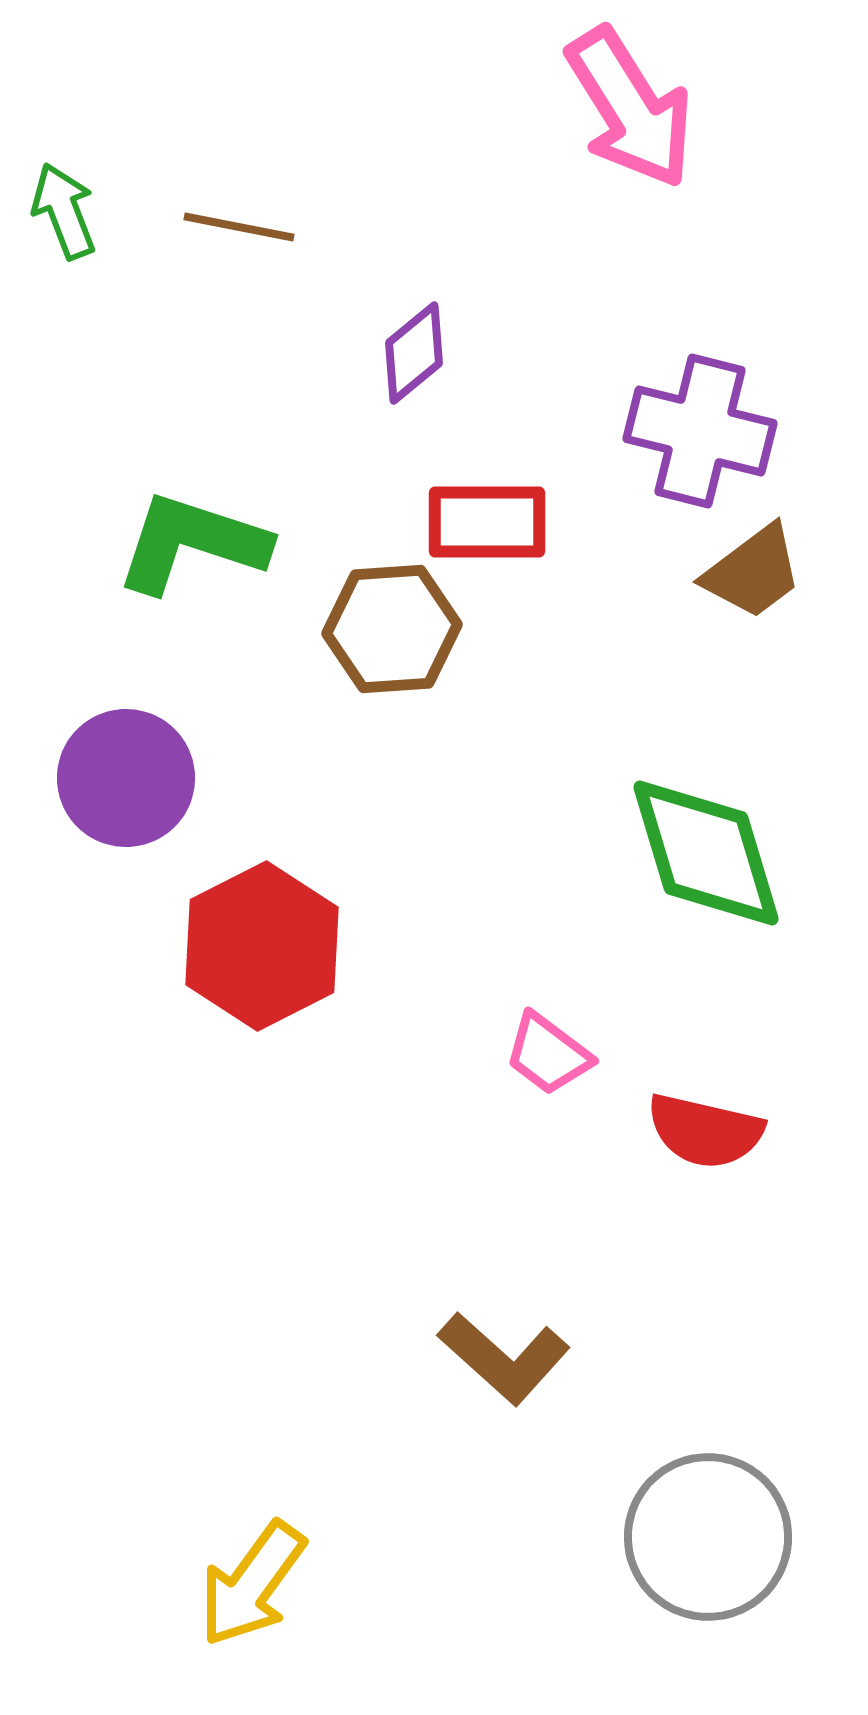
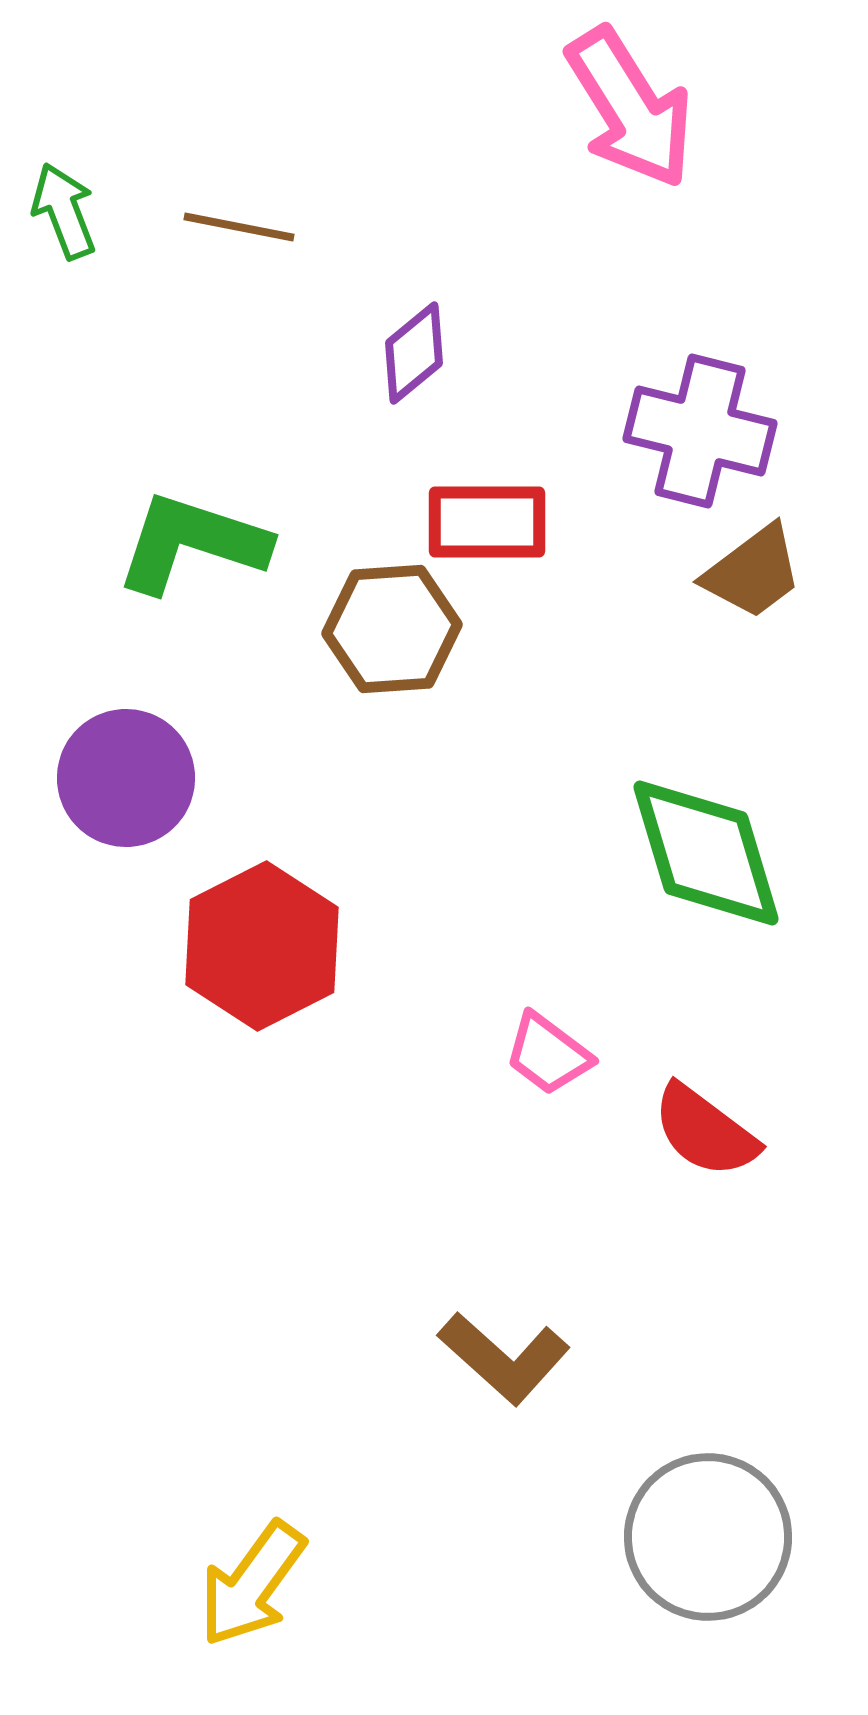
red semicircle: rotated 24 degrees clockwise
